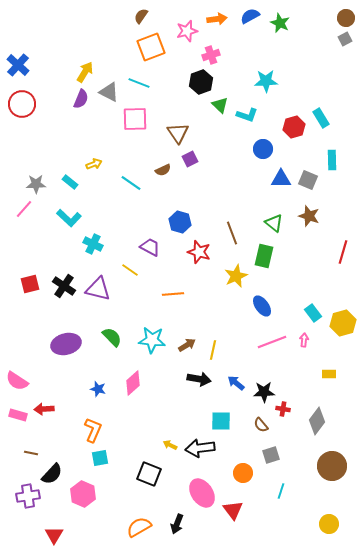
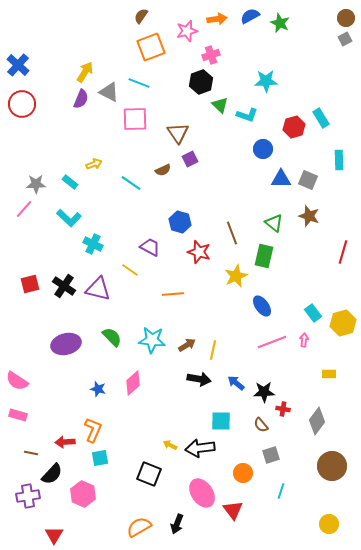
cyan rectangle at (332, 160): moved 7 px right
red arrow at (44, 409): moved 21 px right, 33 px down
